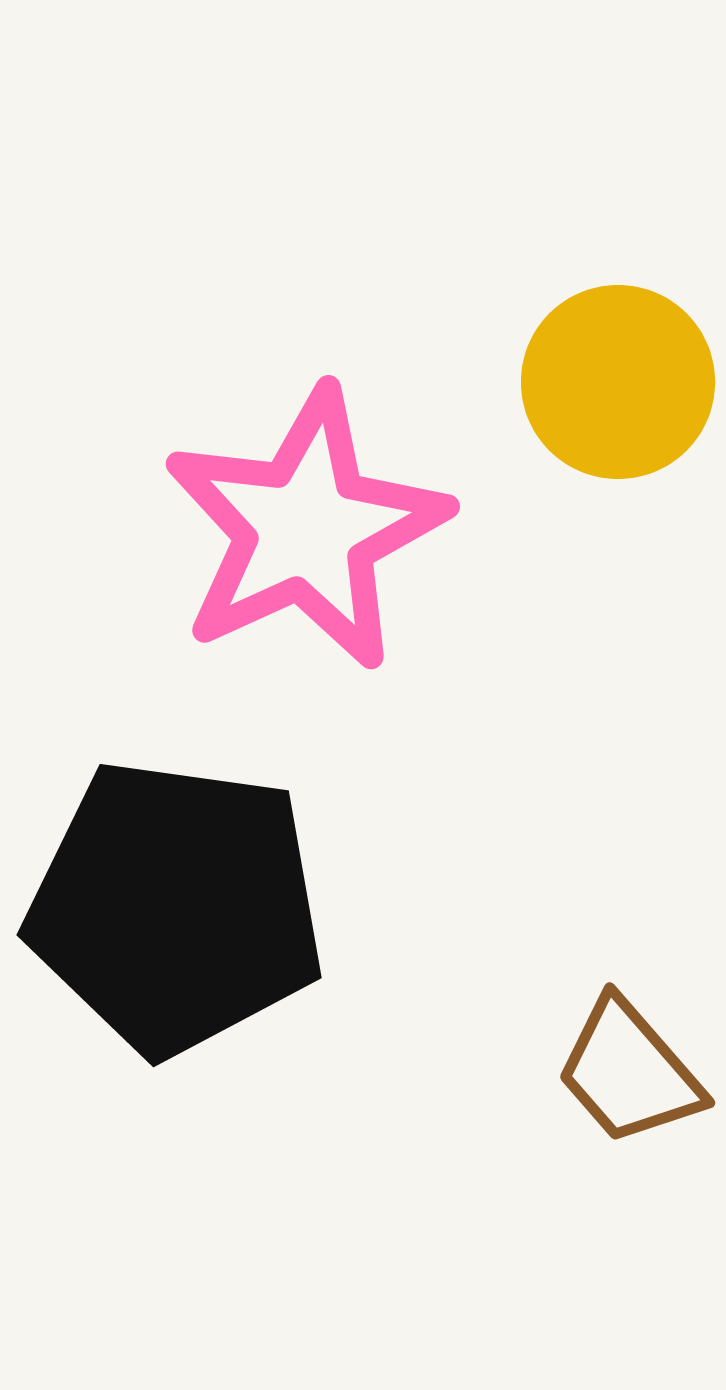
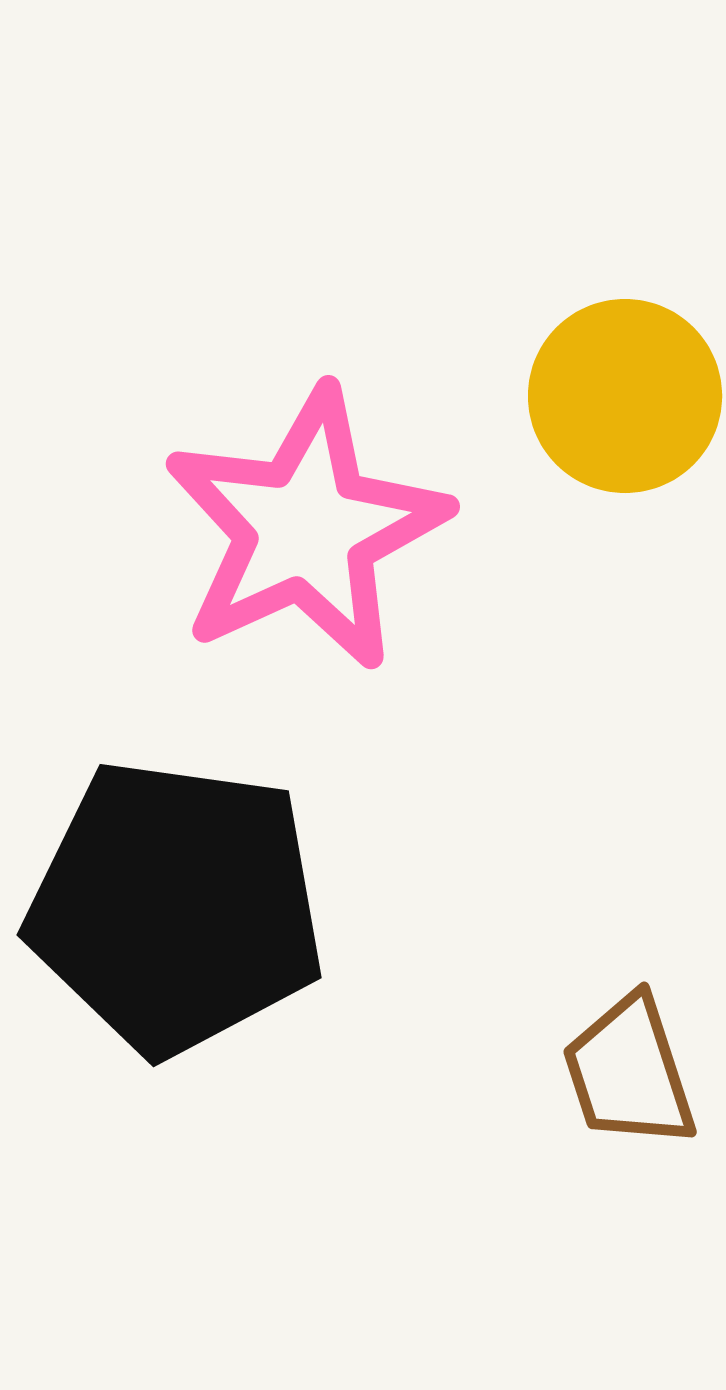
yellow circle: moved 7 px right, 14 px down
brown trapezoid: rotated 23 degrees clockwise
